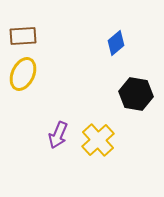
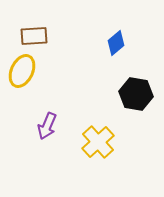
brown rectangle: moved 11 px right
yellow ellipse: moved 1 px left, 3 px up
purple arrow: moved 11 px left, 9 px up
yellow cross: moved 2 px down
